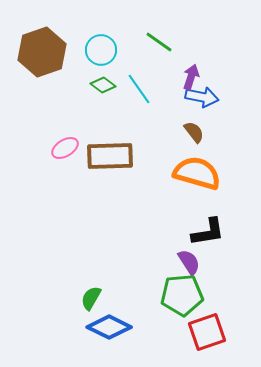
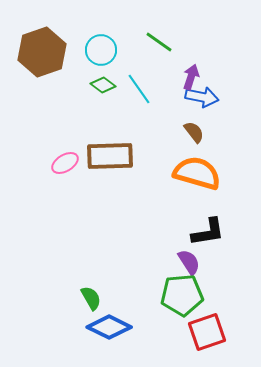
pink ellipse: moved 15 px down
green semicircle: rotated 120 degrees clockwise
